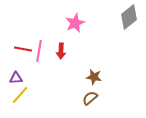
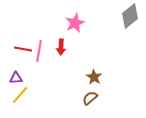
gray diamond: moved 1 px right, 1 px up
red arrow: moved 4 px up
brown star: rotated 21 degrees clockwise
